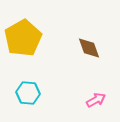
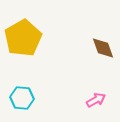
brown diamond: moved 14 px right
cyan hexagon: moved 6 px left, 5 px down
